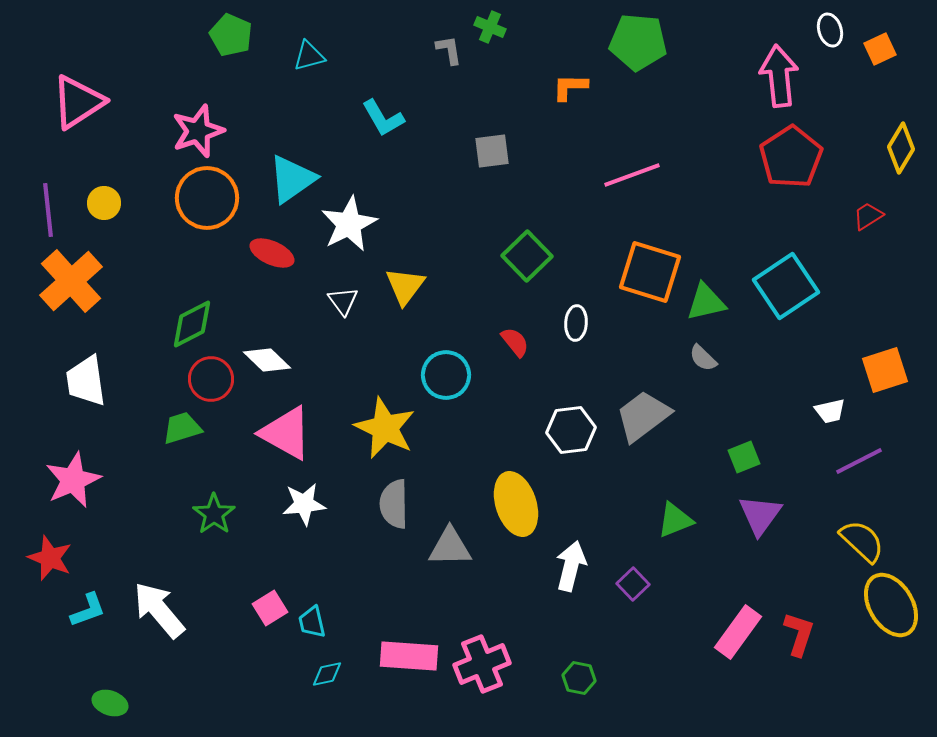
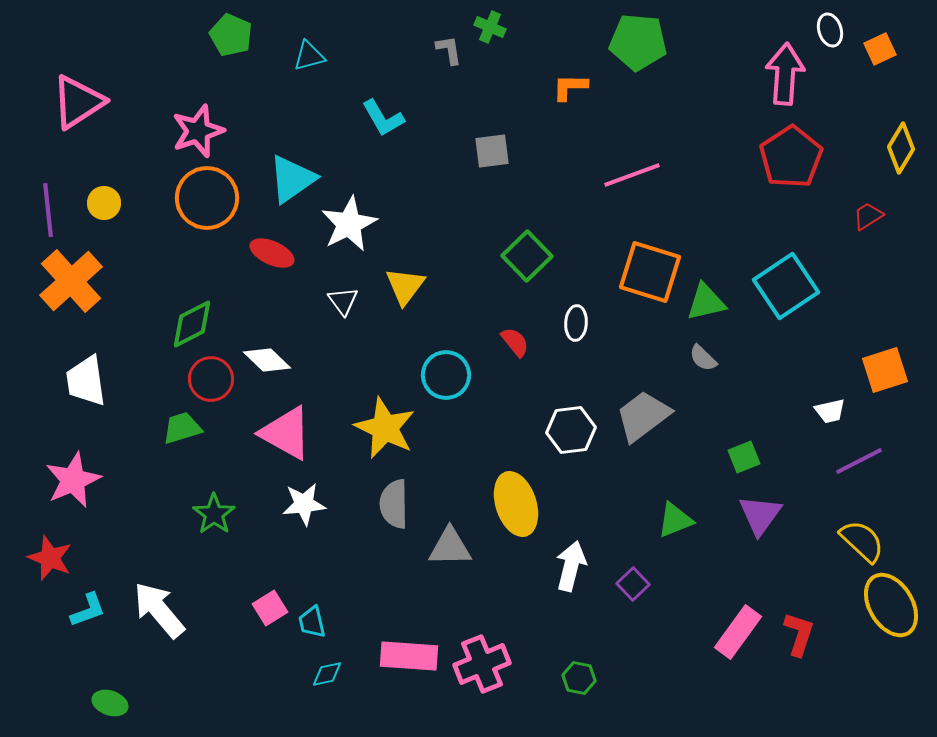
pink arrow at (779, 76): moved 6 px right, 2 px up; rotated 10 degrees clockwise
